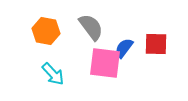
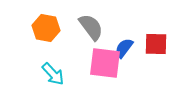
orange hexagon: moved 3 px up
